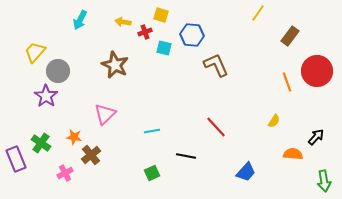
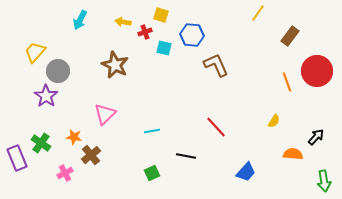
purple rectangle: moved 1 px right, 1 px up
